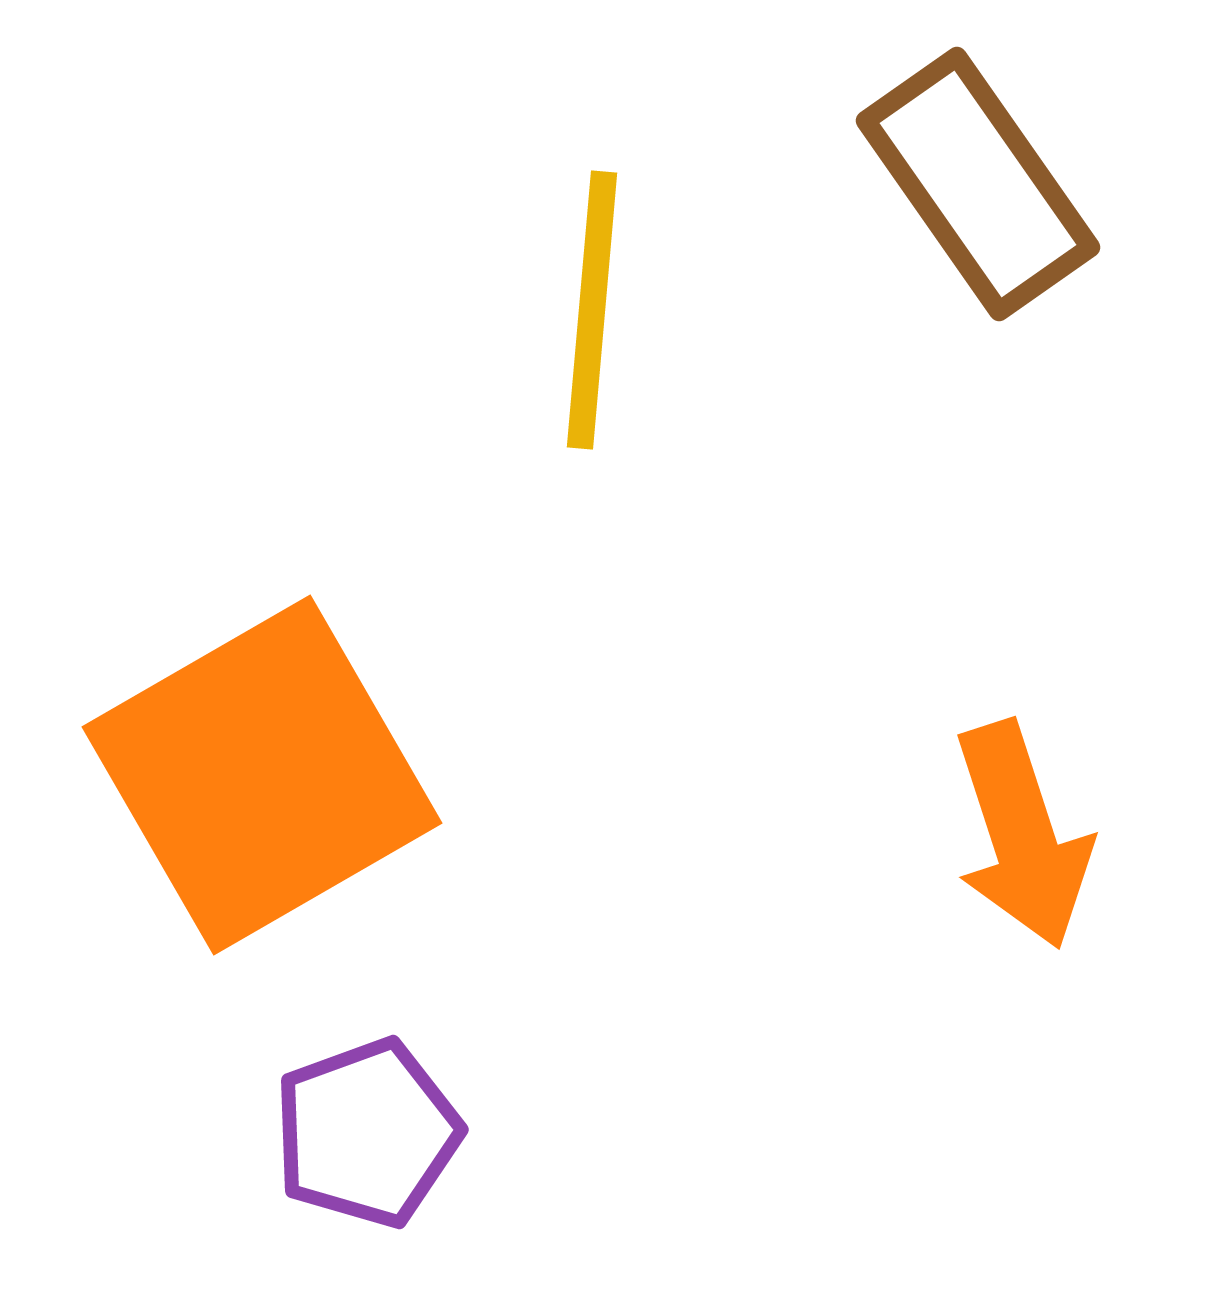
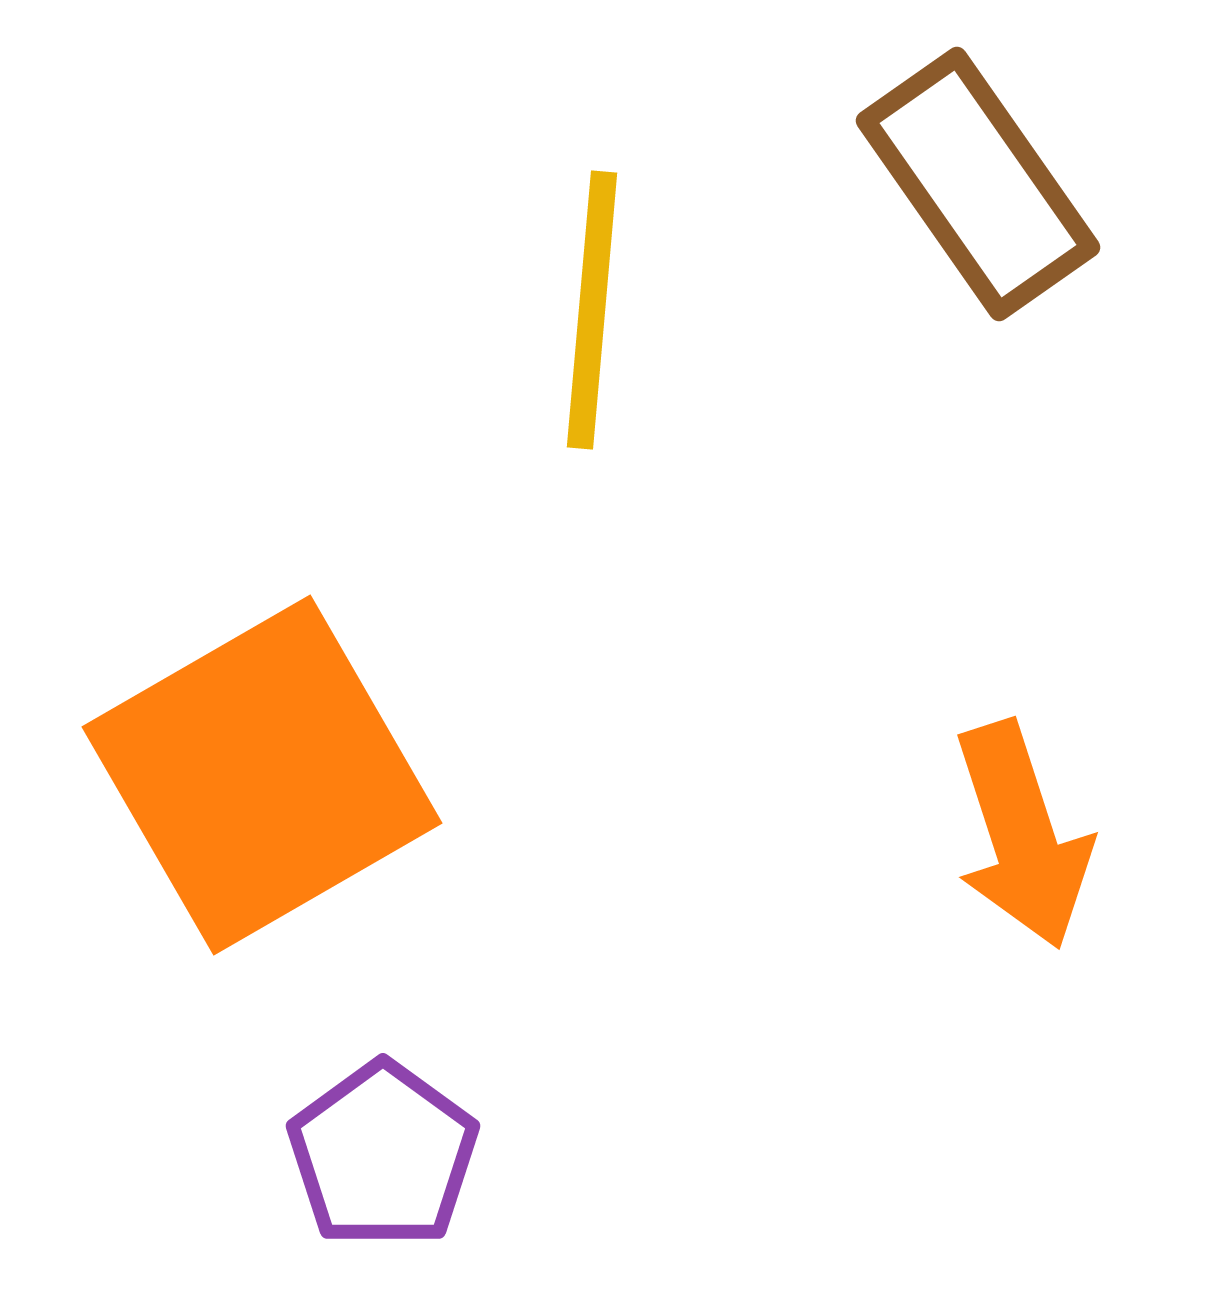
purple pentagon: moved 16 px right, 22 px down; rotated 16 degrees counterclockwise
